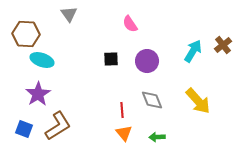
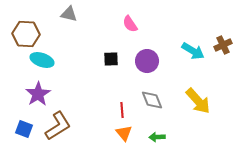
gray triangle: rotated 42 degrees counterclockwise
brown cross: rotated 12 degrees clockwise
cyan arrow: rotated 90 degrees clockwise
